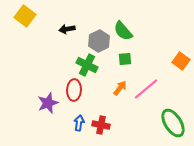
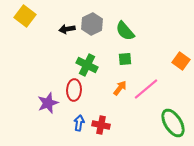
green semicircle: moved 2 px right
gray hexagon: moved 7 px left, 17 px up
